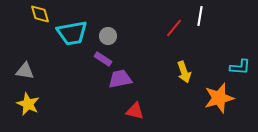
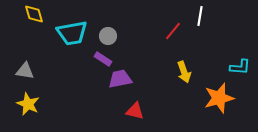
yellow diamond: moved 6 px left
red line: moved 1 px left, 3 px down
